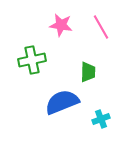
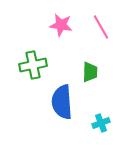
green cross: moved 1 px right, 5 px down
green trapezoid: moved 2 px right
blue semicircle: rotated 72 degrees counterclockwise
cyan cross: moved 4 px down
